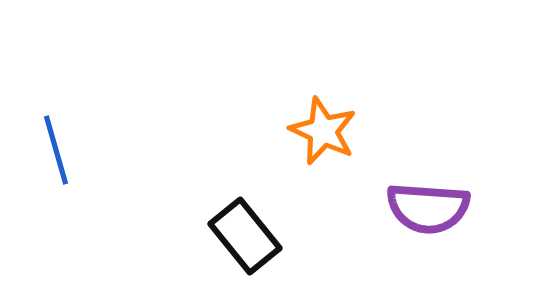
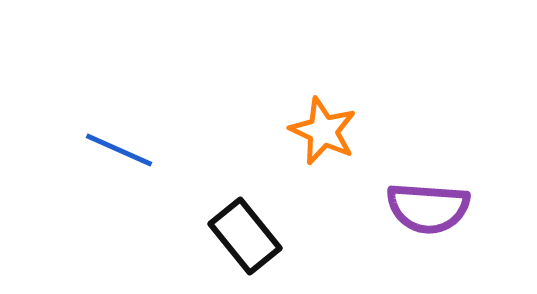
blue line: moved 63 px right; rotated 50 degrees counterclockwise
